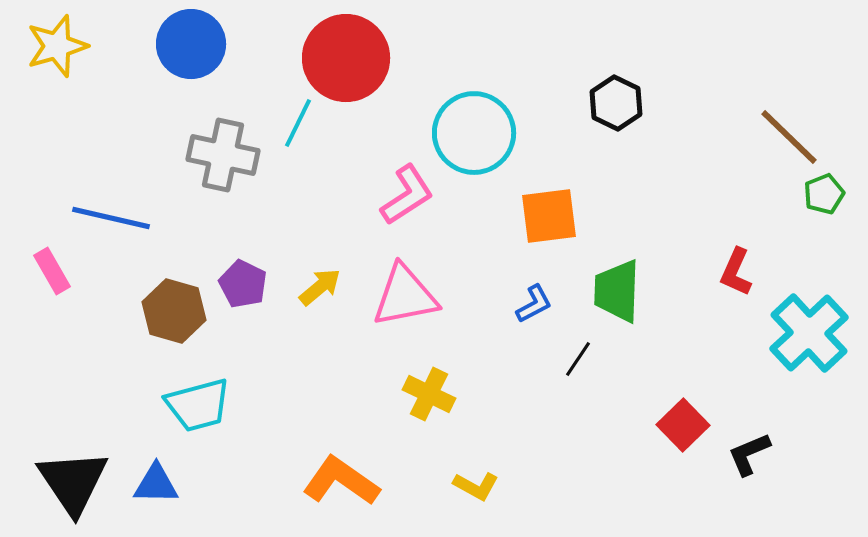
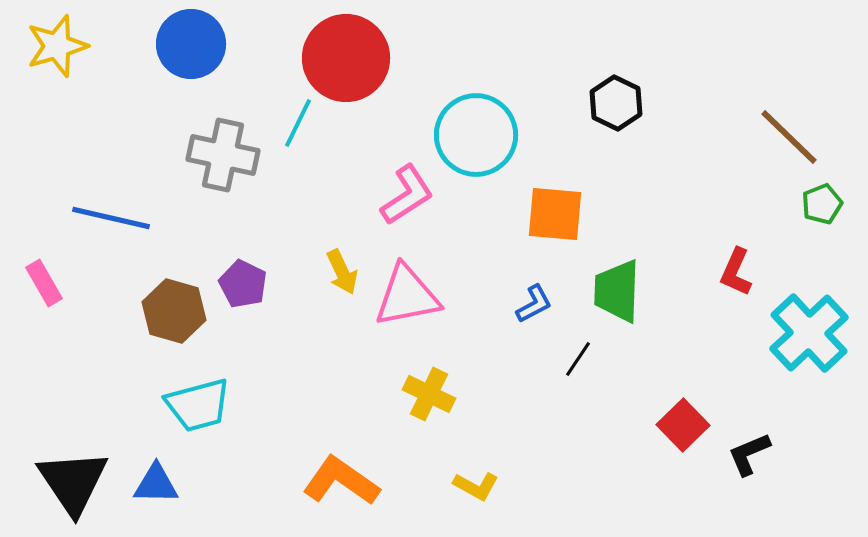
cyan circle: moved 2 px right, 2 px down
green pentagon: moved 2 px left, 10 px down
orange square: moved 6 px right, 2 px up; rotated 12 degrees clockwise
pink rectangle: moved 8 px left, 12 px down
yellow arrow: moved 22 px right, 15 px up; rotated 105 degrees clockwise
pink triangle: moved 2 px right
